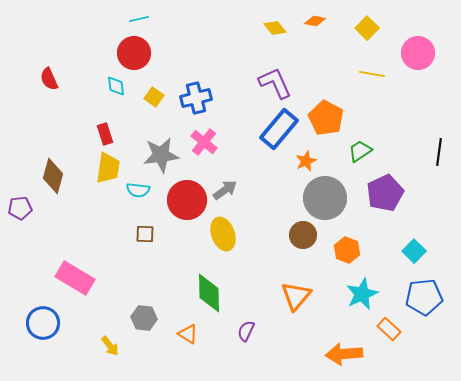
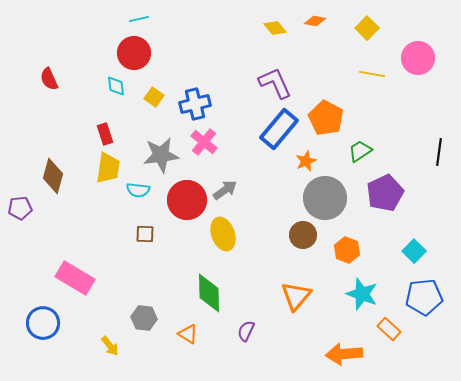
pink circle at (418, 53): moved 5 px down
blue cross at (196, 98): moved 1 px left, 6 px down
cyan star at (362, 294): rotated 28 degrees counterclockwise
